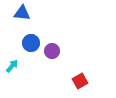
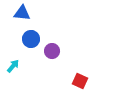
blue circle: moved 4 px up
cyan arrow: moved 1 px right
red square: rotated 35 degrees counterclockwise
